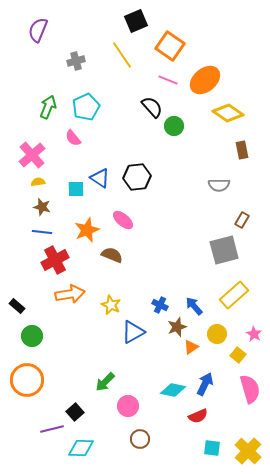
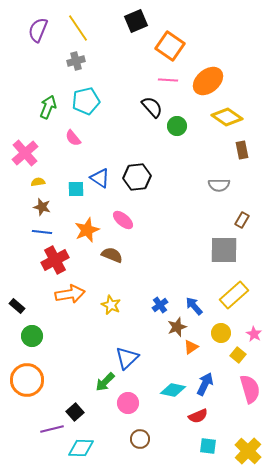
yellow line at (122, 55): moved 44 px left, 27 px up
pink line at (168, 80): rotated 18 degrees counterclockwise
orange ellipse at (205, 80): moved 3 px right, 1 px down
cyan pentagon at (86, 107): moved 6 px up; rotated 12 degrees clockwise
yellow diamond at (228, 113): moved 1 px left, 4 px down
green circle at (174, 126): moved 3 px right
pink cross at (32, 155): moved 7 px left, 2 px up
gray square at (224, 250): rotated 16 degrees clockwise
blue cross at (160, 305): rotated 28 degrees clockwise
blue triangle at (133, 332): moved 6 px left, 26 px down; rotated 15 degrees counterclockwise
yellow circle at (217, 334): moved 4 px right, 1 px up
pink circle at (128, 406): moved 3 px up
cyan square at (212, 448): moved 4 px left, 2 px up
